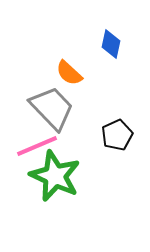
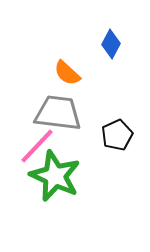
blue diamond: rotated 16 degrees clockwise
orange semicircle: moved 2 px left
gray trapezoid: moved 6 px right, 5 px down; rotated 39 degrees counterclockwise
pink line: rotated 24 degrees counterclockwise
